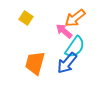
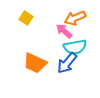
orange arrow: rotated 15 degrees clockwise
cyan semicircle: rotated 45 degrees clockwise
orange trapezoid: rotated 80 degrees counterclockwise
